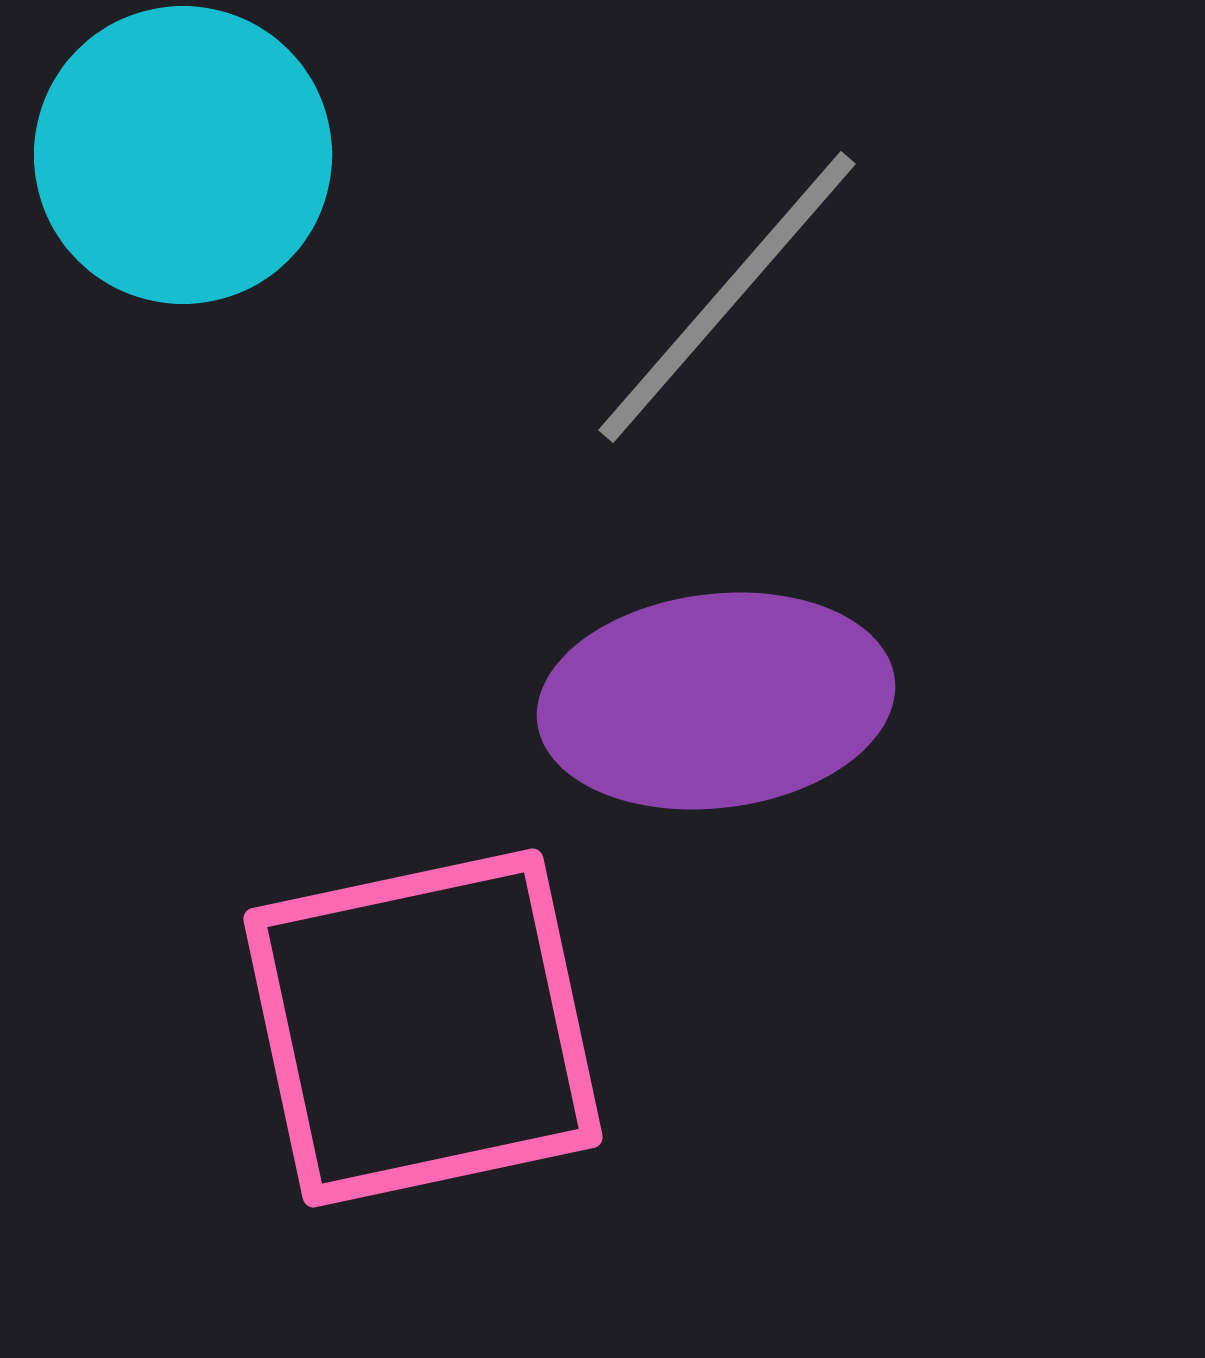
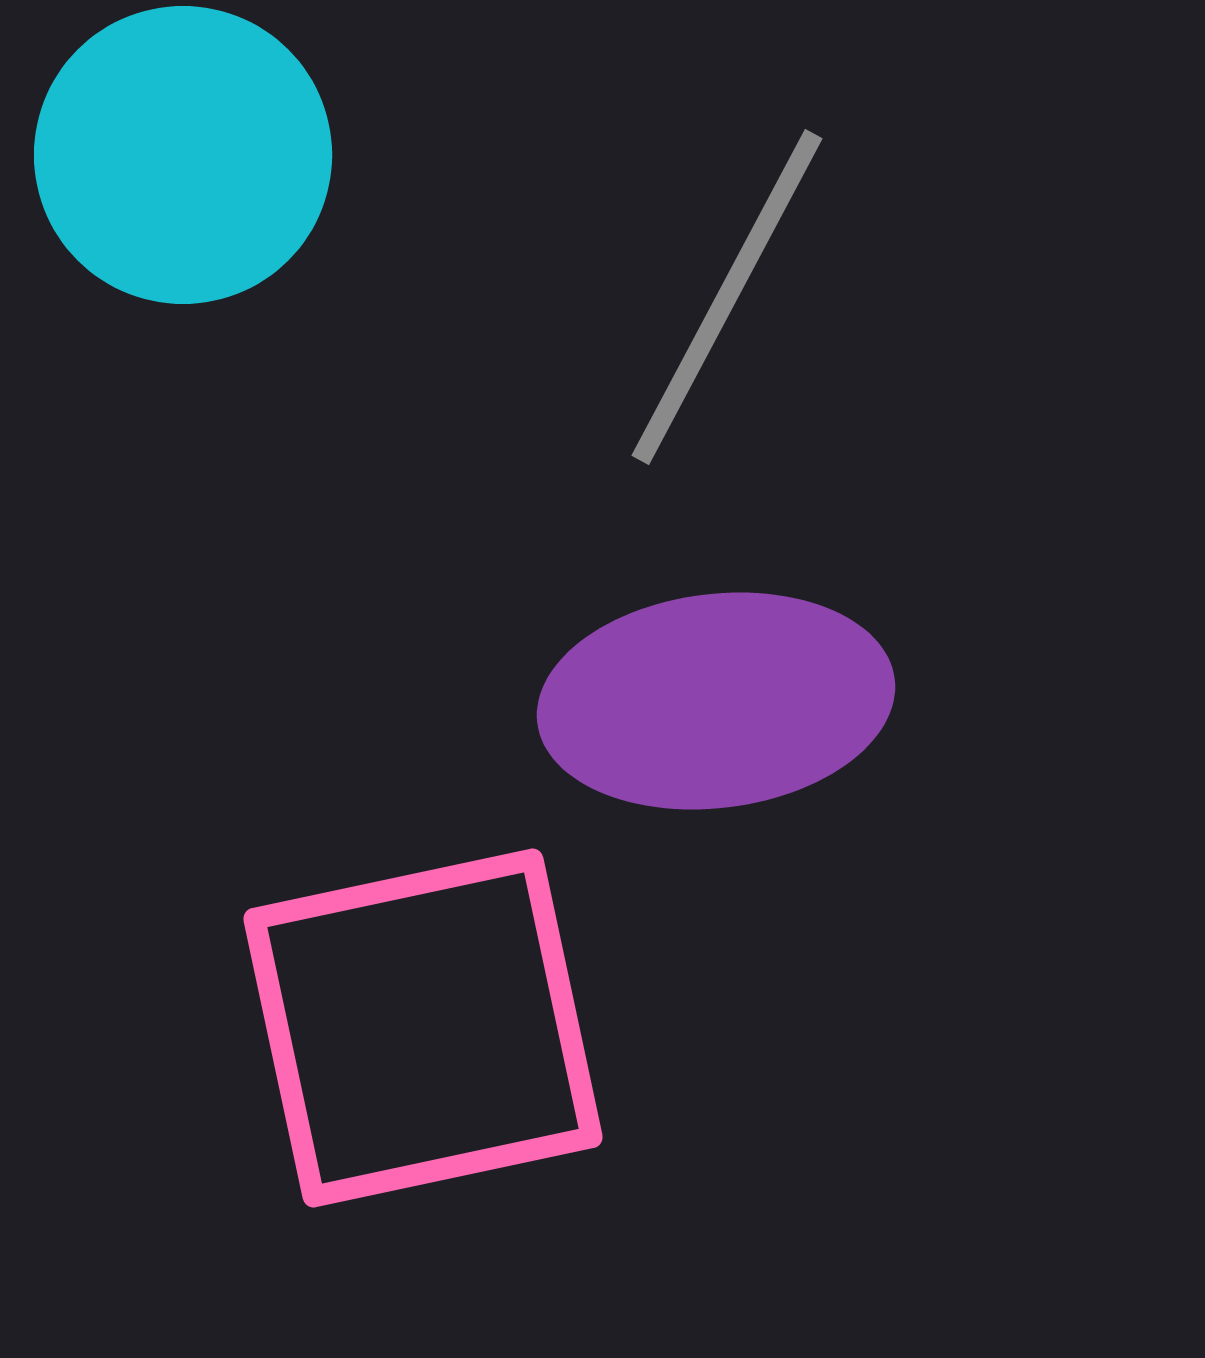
gray line: rotated 13 degrees counterclockwise
